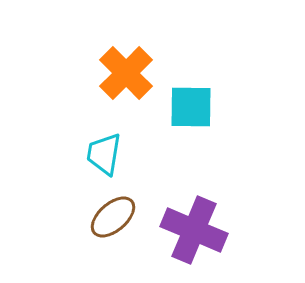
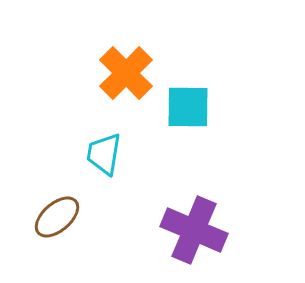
cyan square: moved 3 px left
brown ellipse: moved 56 px left
